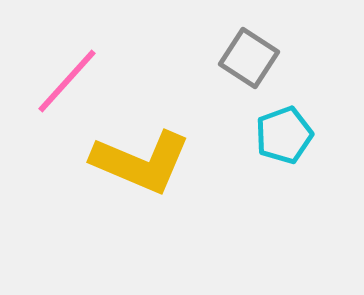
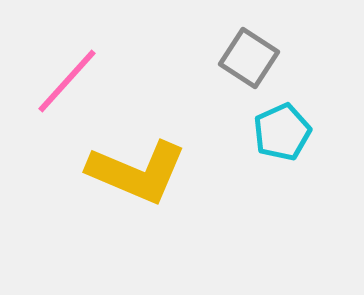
cyan pentagon: moved 2 px left, 3 px up; rotated 4 degrees counterclockwise
yellow L-shape: moved 4 px left, 10 px down
